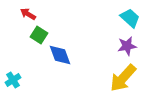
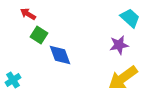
purple star: moved 8 px left, 1 px up
yellow arrow: rotated 12 degrees clockwise
